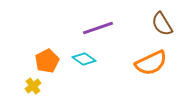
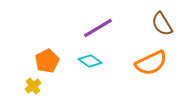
purple line: rotated 12 degrees counterclockwise
cyan diamond: moved 6 px right, 2 px down
